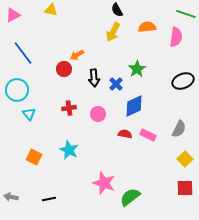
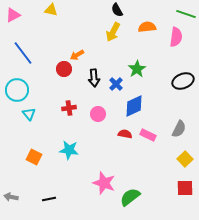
cyan star: rotated 18 degrees counterclockwise
